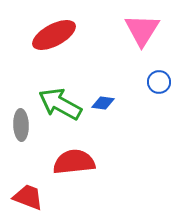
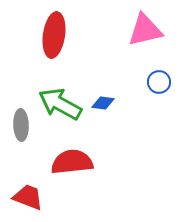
pink triangle: moved 3 px right; rotated 45 degrees clockwise
red ellipse: rotated 54 degrees counterclockwise
red semicircle: moved 2 px left
